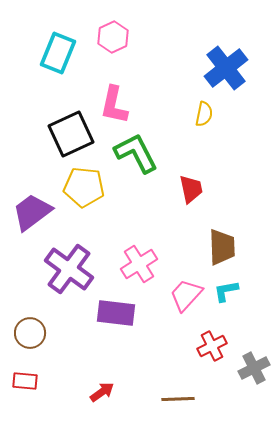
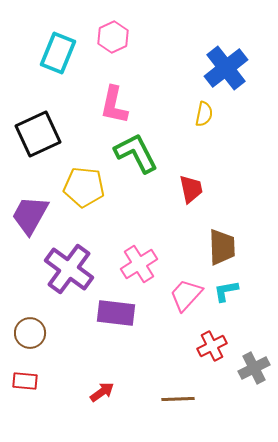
black square: moved 33 px left
purple trapezoid: moved 2 px left, 3 px down; rotated 24 degrees counterclockwise
